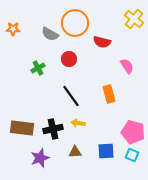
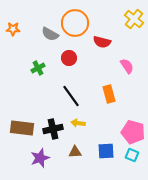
red circle: moved 1 px up
